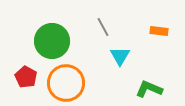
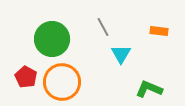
green circle: moved 2 px up
cyan triangle: moved 1 px right, 2 px up
orange circle: moved 4 px left, 1 px up
